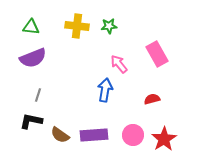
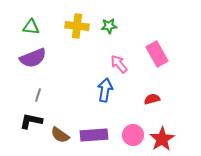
red star: moved 2 px left
